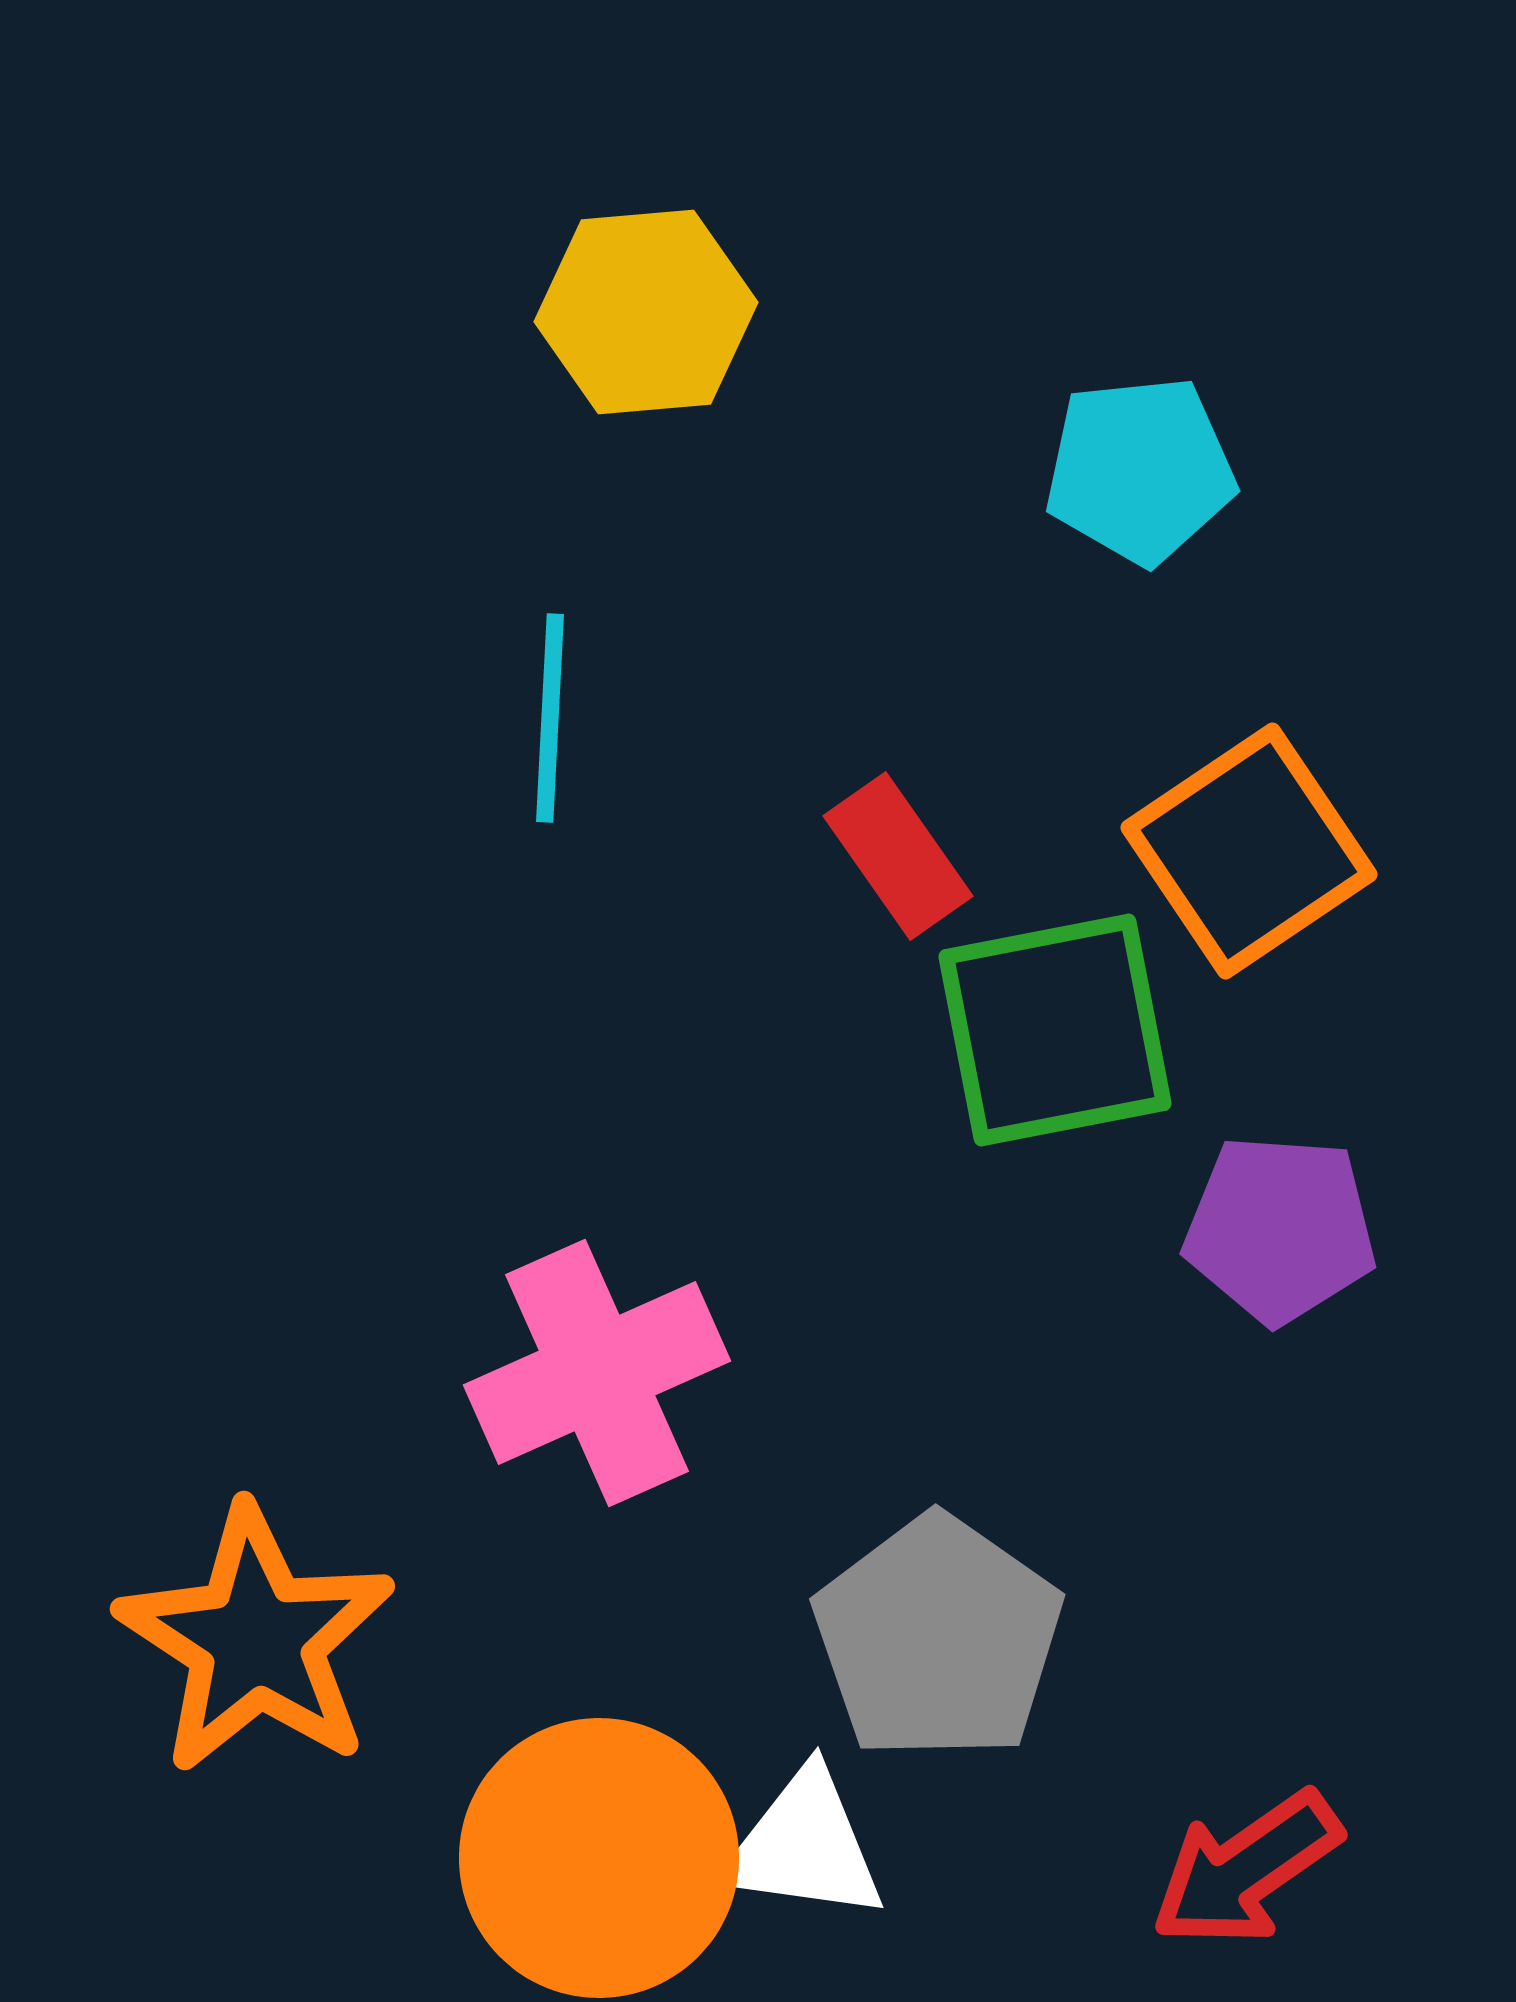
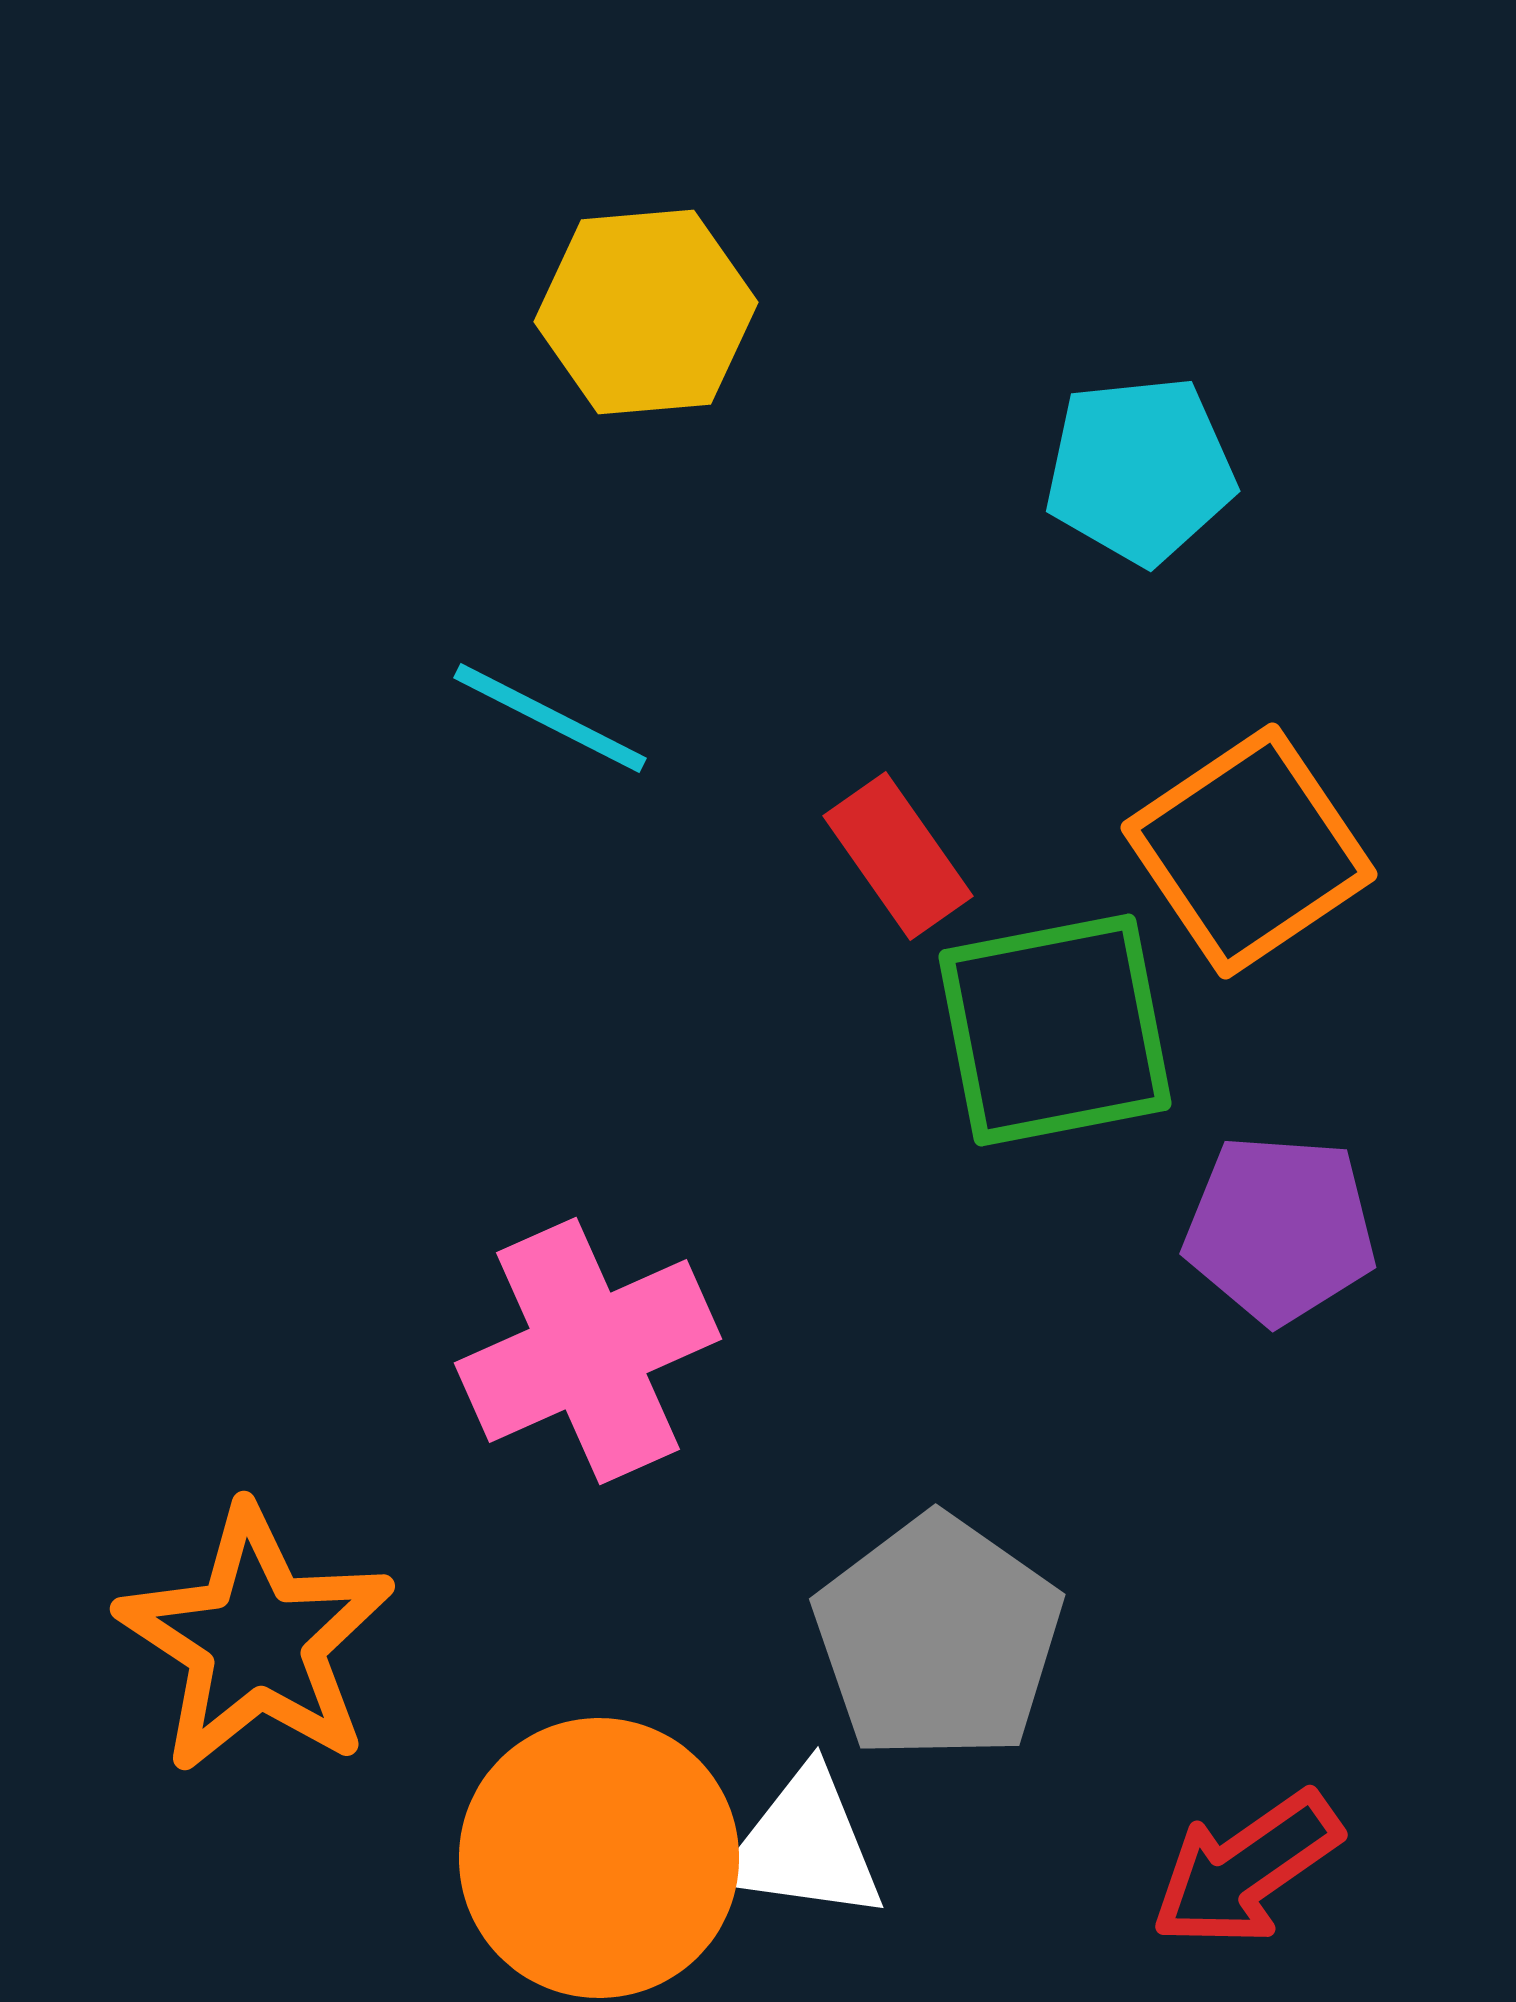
cyan line: rotated 66 degrees counterclockwise
pink cross: moved 9 px left, 22 px up
